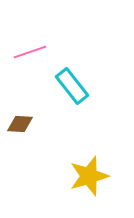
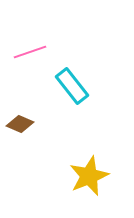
brown diamond: rotated 20 degrees clockwise
yellow star: rotated 6 degrees counterclockwise
